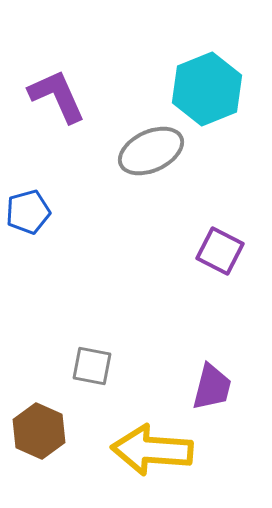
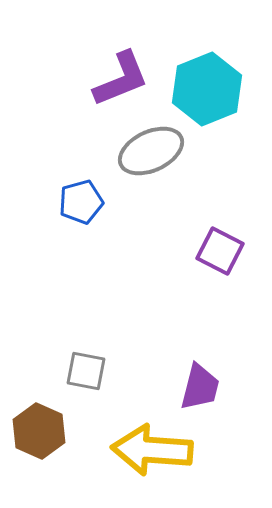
purple L-shape: moved 64 px right, 17 px up; rotated 92 degrees clockwise
blue pentagon: moved 53 px right, 10 px up
gray square: moved 6 px left, 5 px down
purple trapezoid: moved 12 px left
